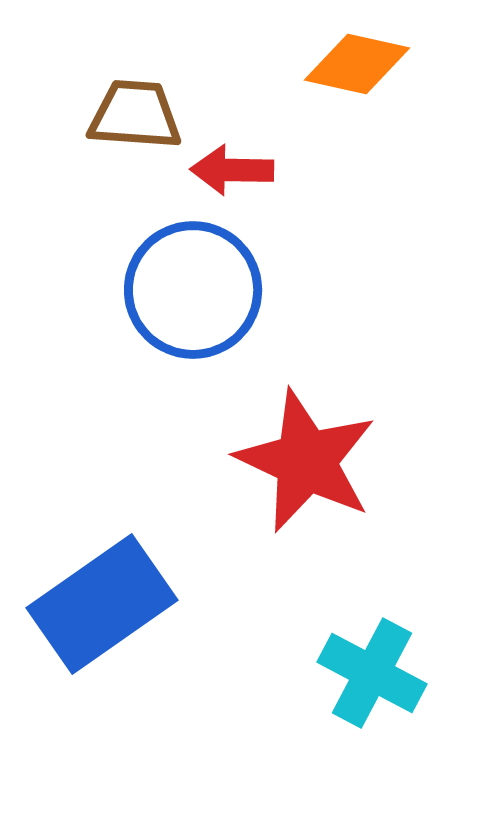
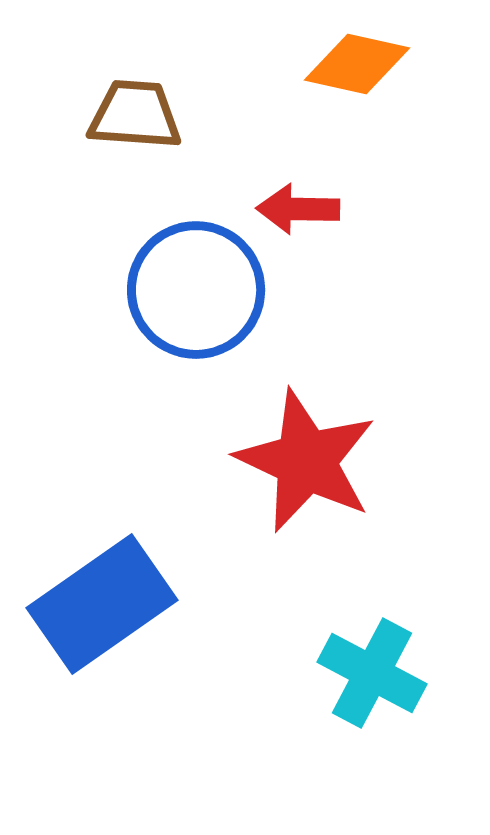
red arrow: moved 66 px right, 39 px down
blue circle: moved 3 px right
